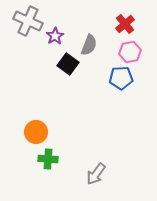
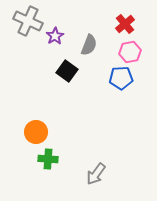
black square: moved 1 px left, 7 px down
